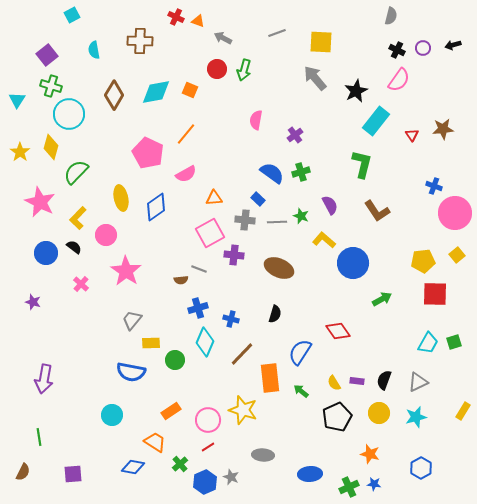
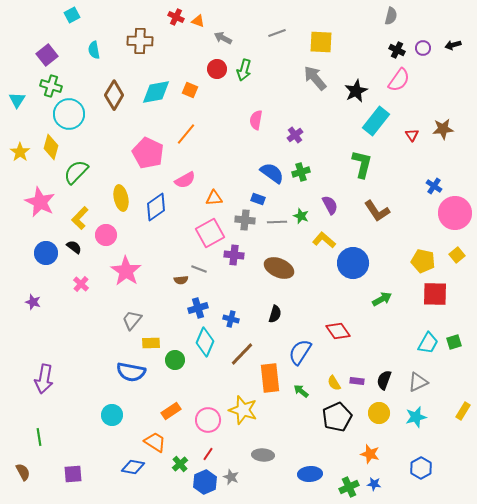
pink semicircle at (186, 174): moved 1 px left, 6 px down
blue cross at (434, 186): rotated 14 degrees clockwise
blue rectangle at (258, 199): rotated 24 degrees counterclockwise
yellow L-shape at (78, 218): moved 2 px right
yellow pentagon at (423, 261): rotated 20 degrees clockwise
red line at (208, 447): moved 7 px down; rotated 24 degrees counterclockwise
brown semicircle at (23, 472): rotated 54 degrees counterclockwise
